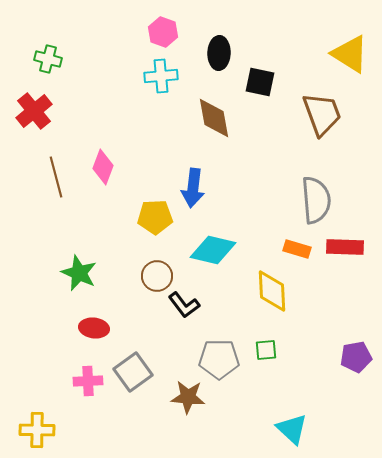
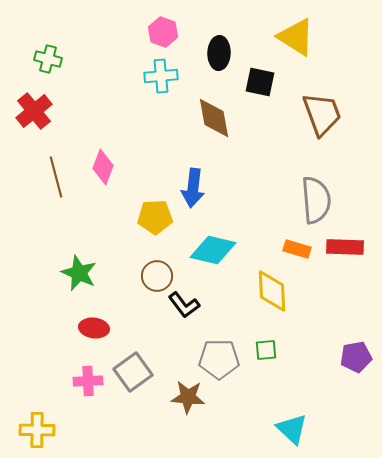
yellow triangle: moved 54 px left, 17 px up
